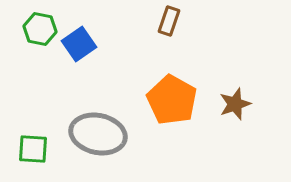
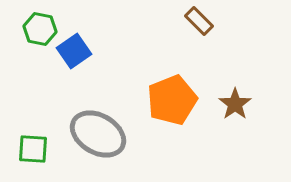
brown rectangle: moved 30 px right; rotated 64 degrees counterclockwise
blue square: moved 5 px left, 7 px down
orange pentagon: rotated 21 degrees clockwise
brown star: rotated 16 degrees counterclockwise
gray ellipse: rotated 18 degrees clockwise
